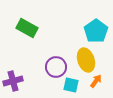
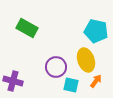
cyan pentagon: rotated 25 degrees counterclockwise
purple cross: rotated 30 degrees clockwise
